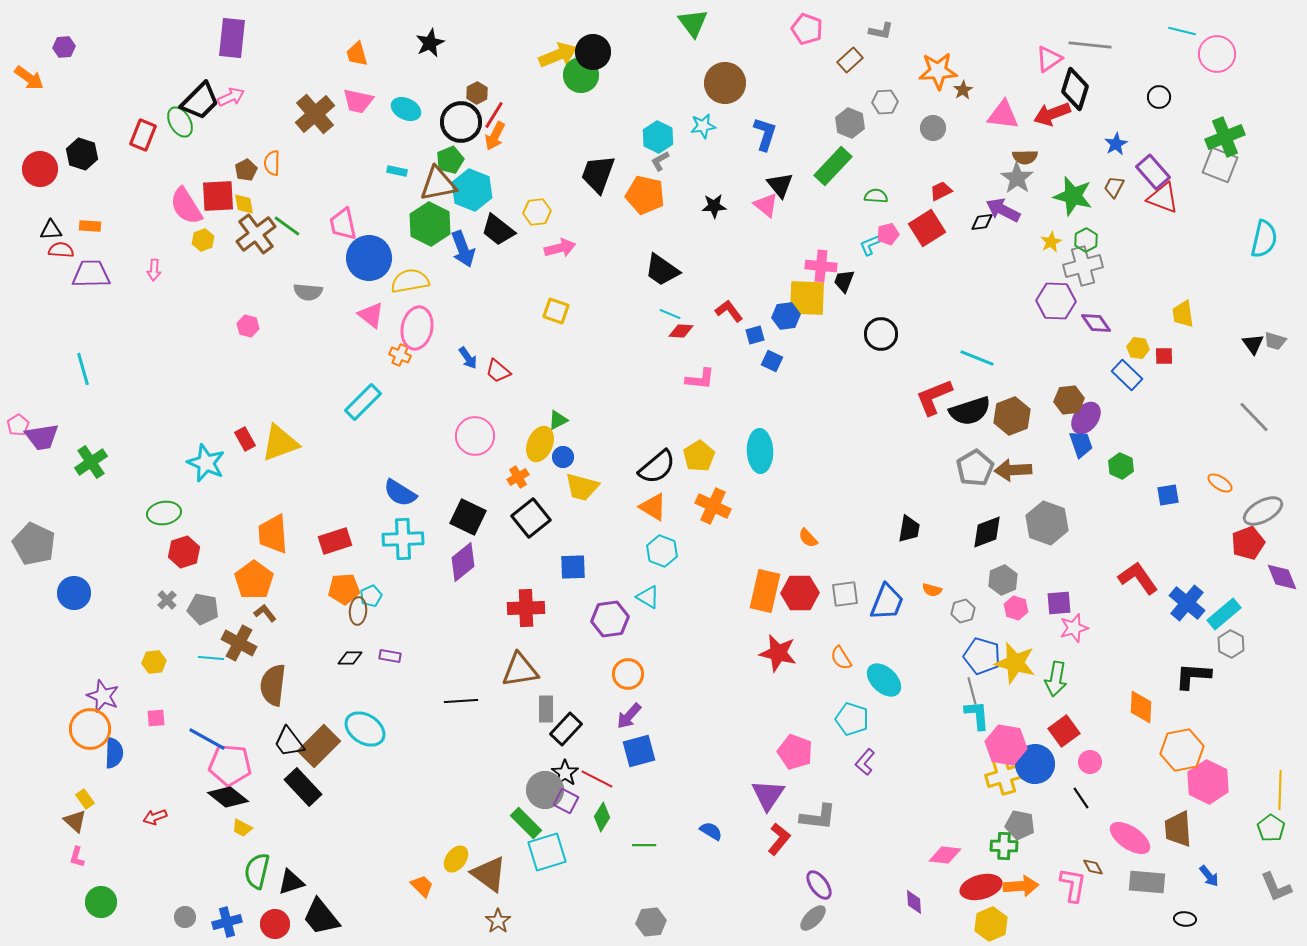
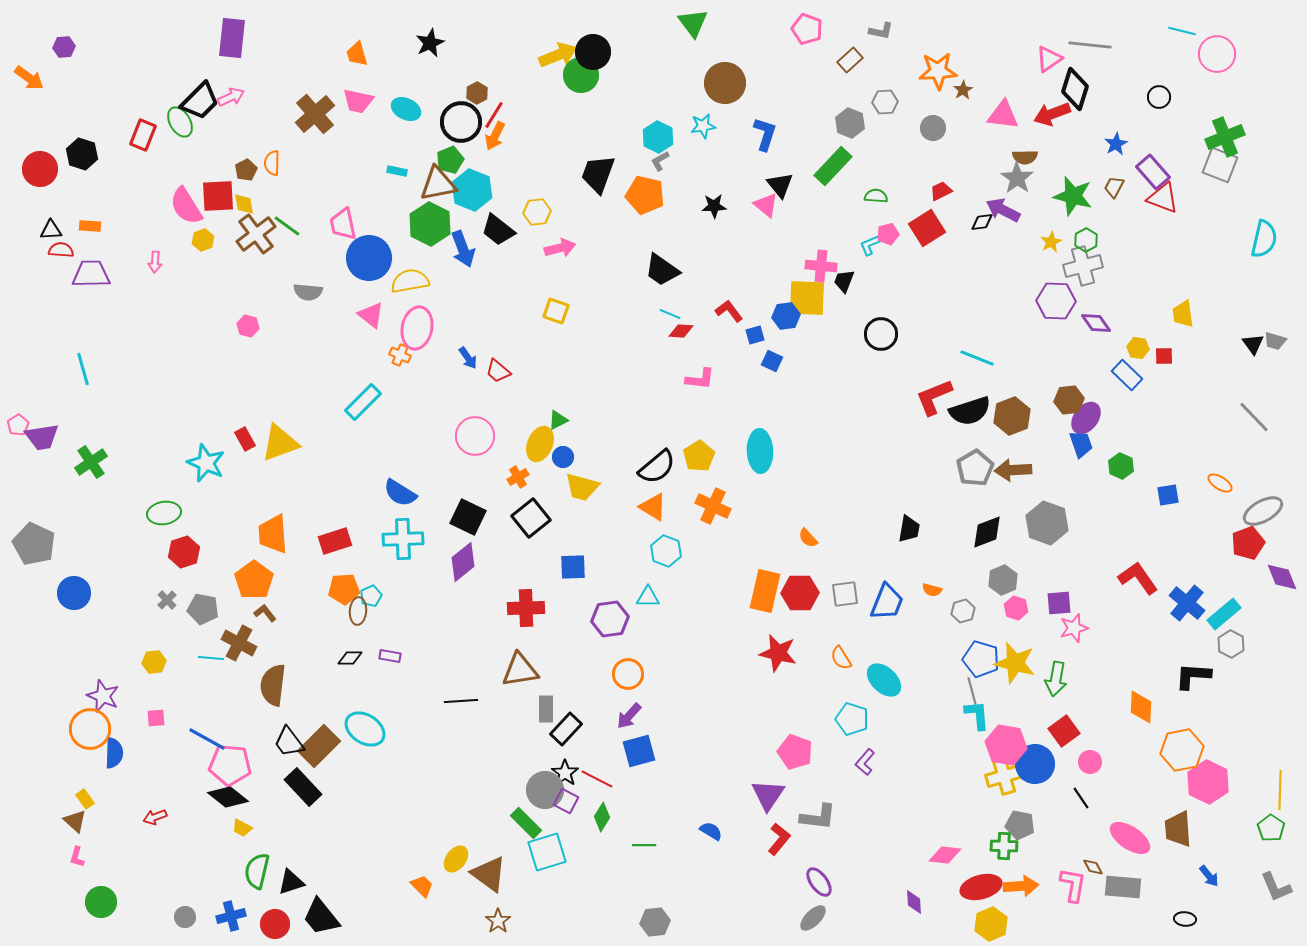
pink arrow at (154, 270): moved 1 px right, 8 px up
cyan hexagon at (662, 551): moved 4 px right
cyan triangle at (648, 597): rotated 30 degrees counterclockwise
blue pentagon at (982, 656): moved 1 px left, 3 px down
gray rectangle at (1147, 882): moved 24 px left, 5 px down
purple ellipse at (819, 885): moved 3 px up
blue cross at (227, 922): moved 4 px right, 6 px up
gray hexagon at (651, 922): moved 4 px right
